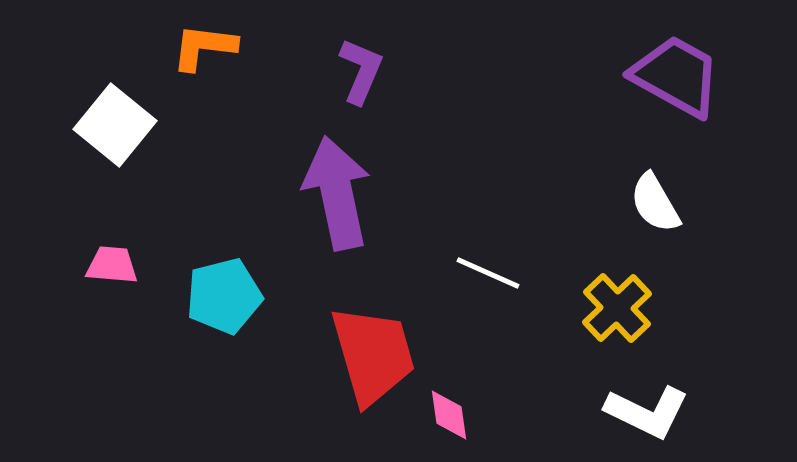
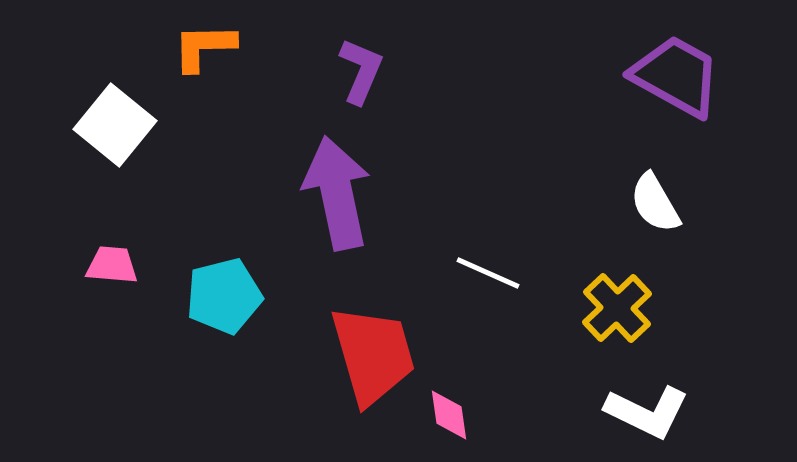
orange L-shape: rotated 8 degrees counterclockwise
